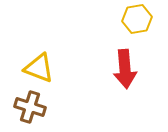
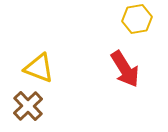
red arrow: rotated 27 degrees counterclockwise
brown cross: moved 2 px left, 1 px up; rotated 28 degrees clockwise
